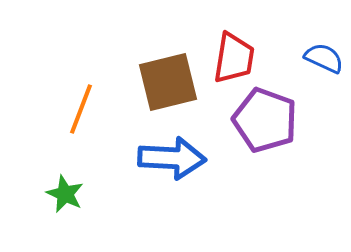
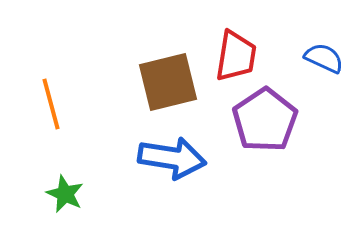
red trapezoid: moved 2 px right, 2 px up
orange line: moved 30 px left, 5 px up; rotated 36 degrees counterclockwise
purple pentagon: rotated 18 degrees clockwise
blue arrow: rotated 6 degrees clockwise
